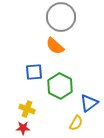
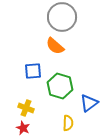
gray circle: moved 1 px right
blue square: moved 1 px left, 1 px up
green hexagon: rotated 10 degrees counterclockwise
yellow cross: moved 1 px left, 1 px up
yellow semicircle: moved 8 px left; rotated 28 degrees counterclockwise
red star: rotated 24 degrees clockwise
